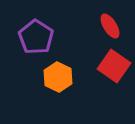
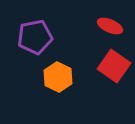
red ellipse: rotated 35 degrees counterclockwise
purple pentagon: moved 1 px left; rotated 28 degrees clockwise
